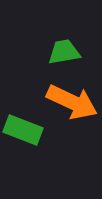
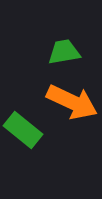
green rectangle: rotated 18 degrees clockwise
